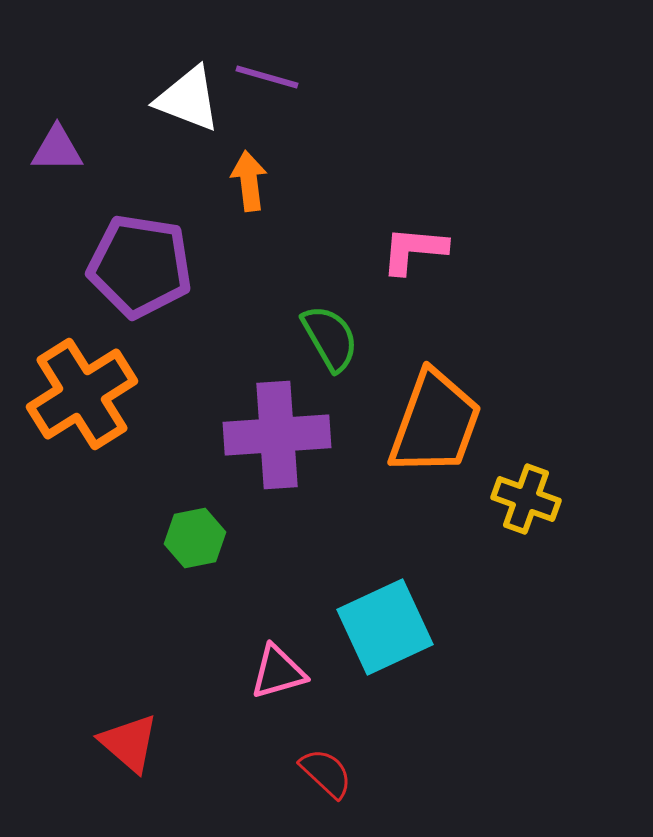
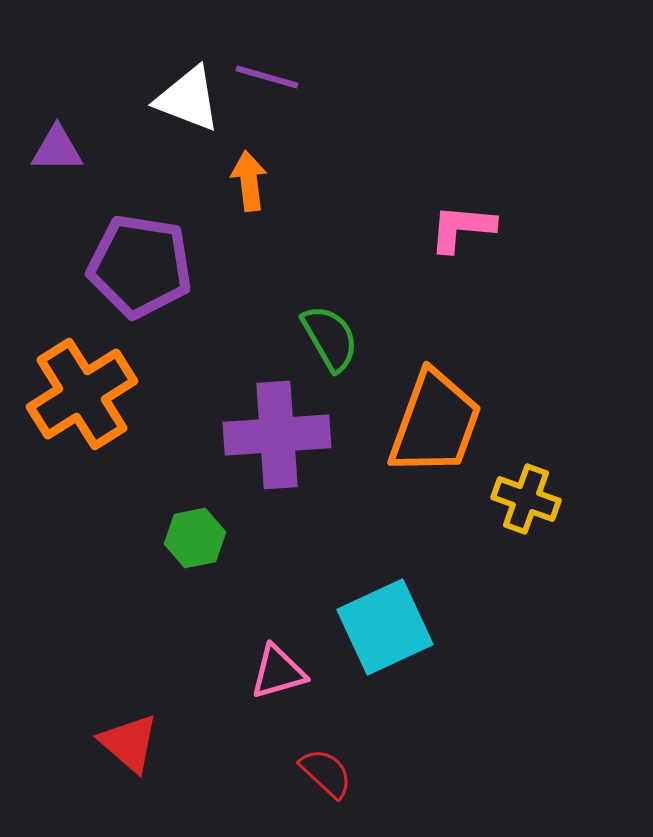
pink L-shape: moved 48 px right, 22 px up
